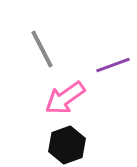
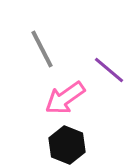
purple line: moved 4 px left, 5 px down; rotated 60 degrees clockwise
black hexagon: rotated 18 degrees counterclockwise
